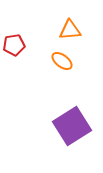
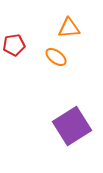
orange triangle: moved 1 px left, 2 px up
orange ellipse: moved 6 px left, 4 px up
